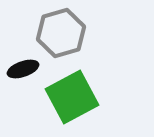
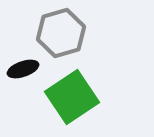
green square: rotated 6 degrees counterclockwise
